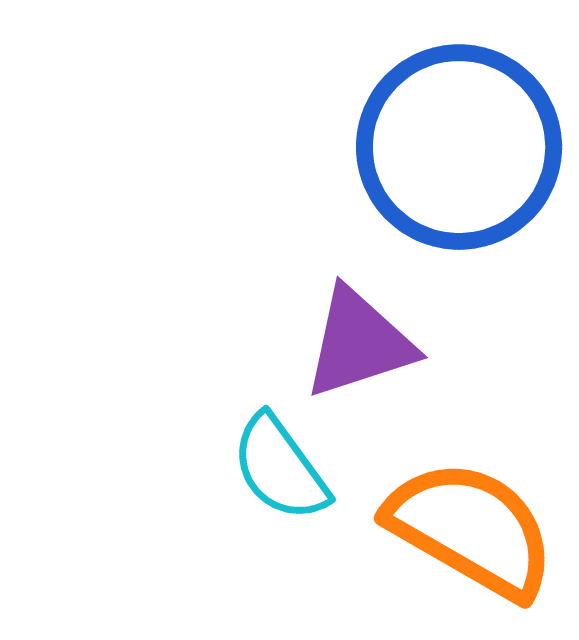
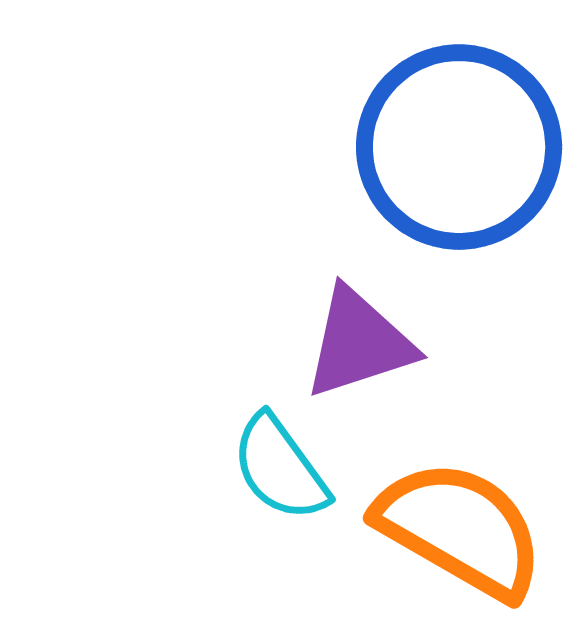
orange semicircle: moved 11 px left
